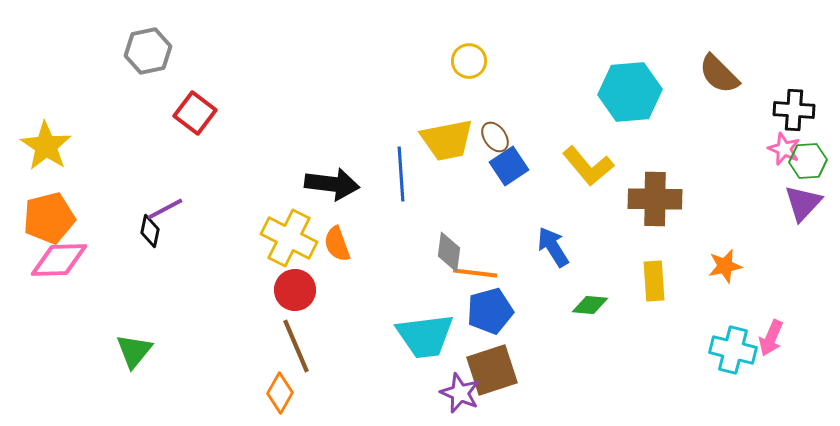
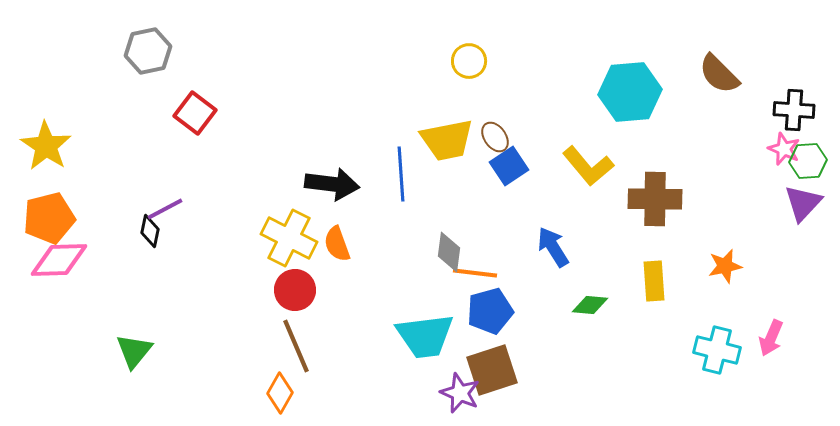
cyan cross: moved 16 px left
